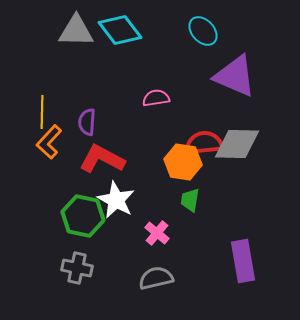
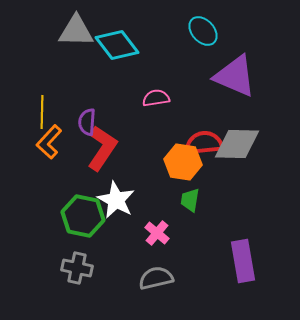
cyan diamond: moved 3 px left, 15 px down
red L-shape: moved 11 px up; rotated 96 degrees clockwise
